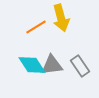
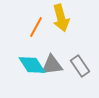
orange line: rotated 30 degrees counterclockwise
